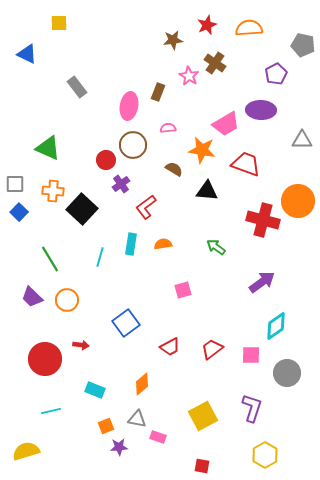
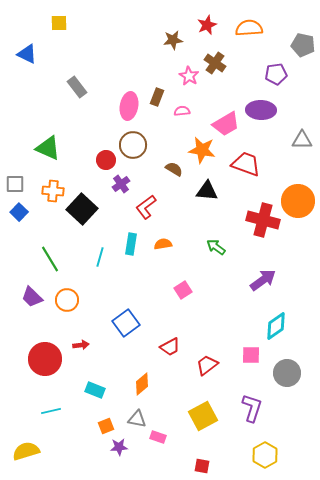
purple pentagon at (276, 74): rotated 20 degrees clockwise
brown rectangle at (158, 92): moved 1 px left, 5 px down
pink semicircle at (168, 128): moved 14 px right, 17 px up
purple arrow at (262, 282): moved 1 px right, 2 px up
pink square at (183, 290): rotated 18 degrees counterclockwise
red arrow at (81, 345): rotated 14 degrees counterclockwise
red trapezoid at (212, 349): moved 5 px left, 16 px down
